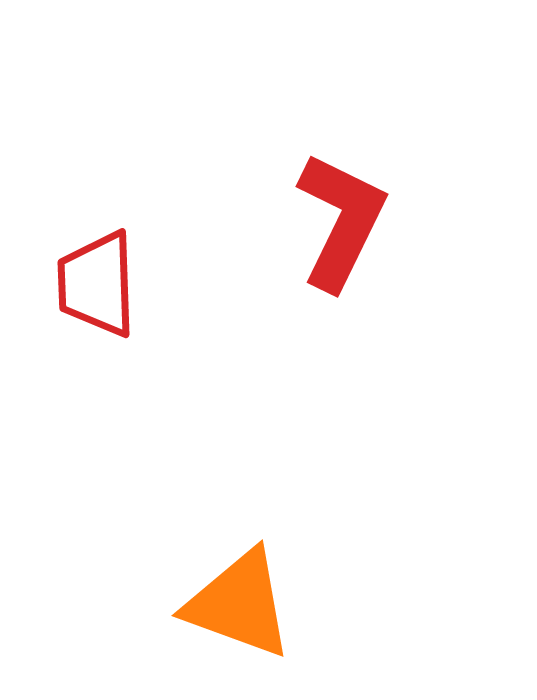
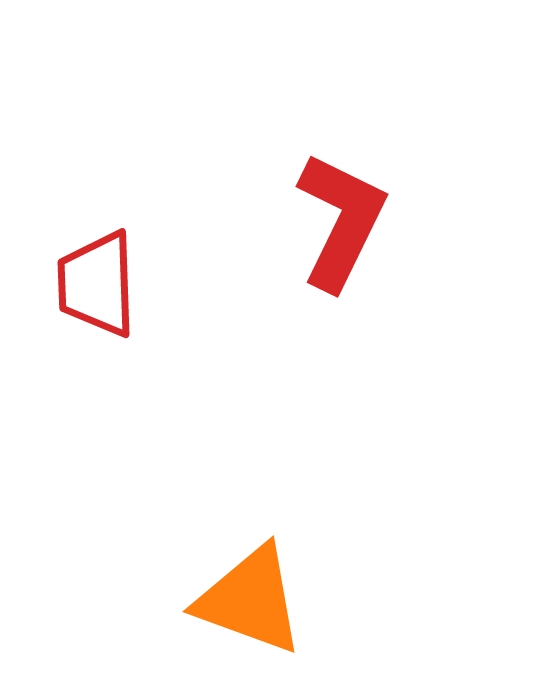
orange triangle: moved 11 px right, 4 px up
